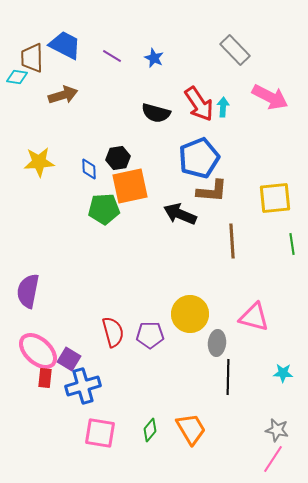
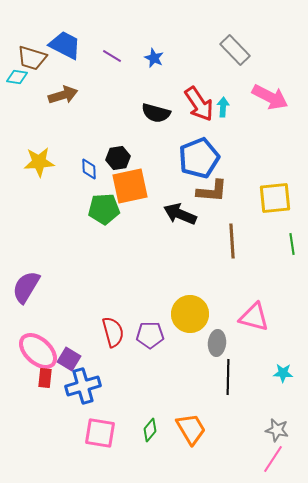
brown trapezoid: rotated 72 degrees counterclockwise
purple semicircle: moved 2 px left, 4 px up; rotated 20 degrees clockwise
